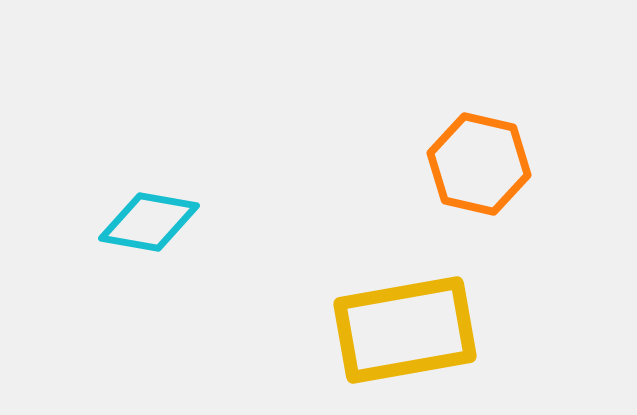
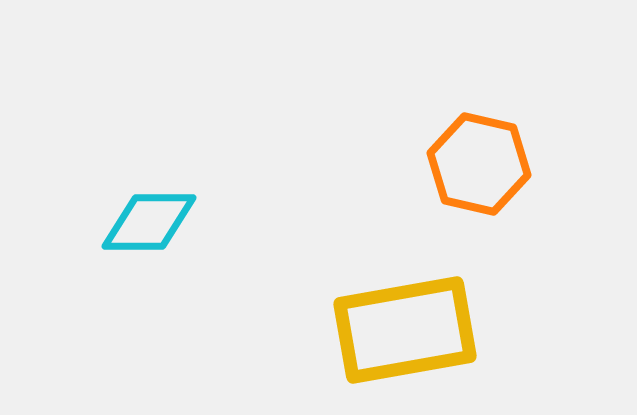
cyan diamond: rotated 10 degrees counterclockwise
